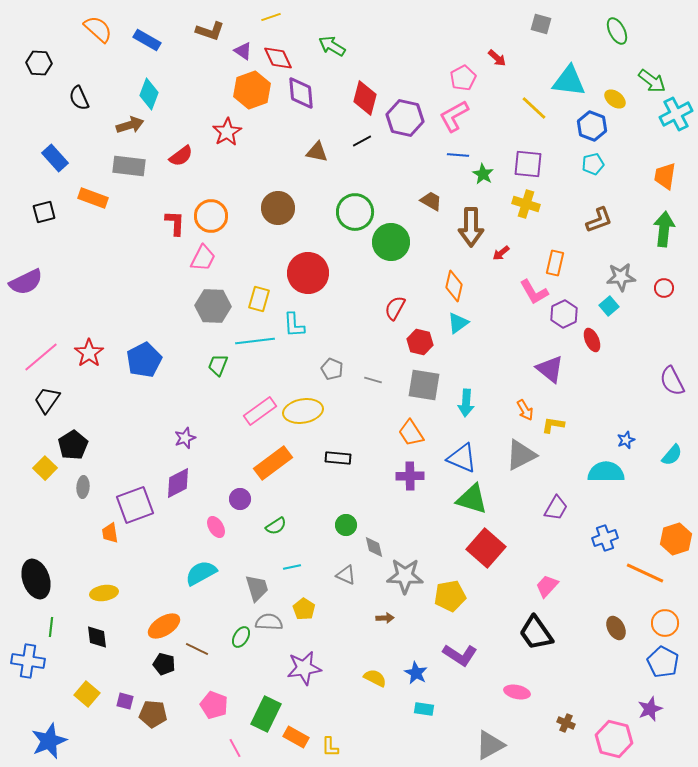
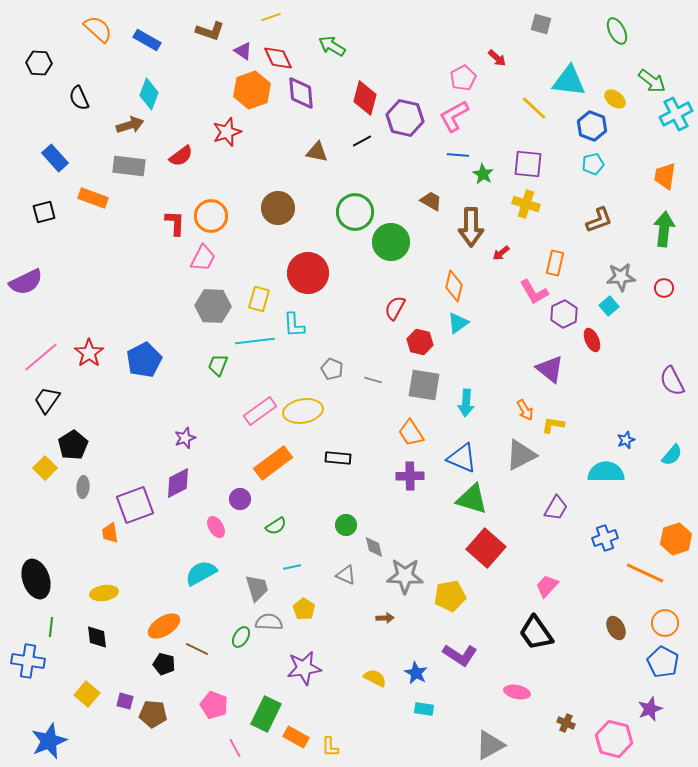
red star at (227, 132): rotated 12 degrees clockwise
